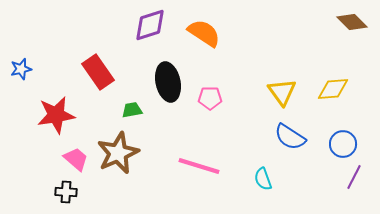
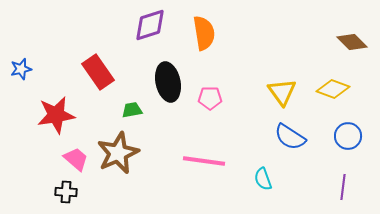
brown diamond: moved 20 px down
orange semicircle: rotated 48 degrees clockwise
yellow diamond: rotated 24 degrees clockwise
blue circle: moved 5 px right, 8 px up
pink line: moved 5 px right, 5 px up; rotated 9 degrees counterclockwise
purple line: moved 11 px left, 10 px down; rotated 20 degrees counterclockwise
